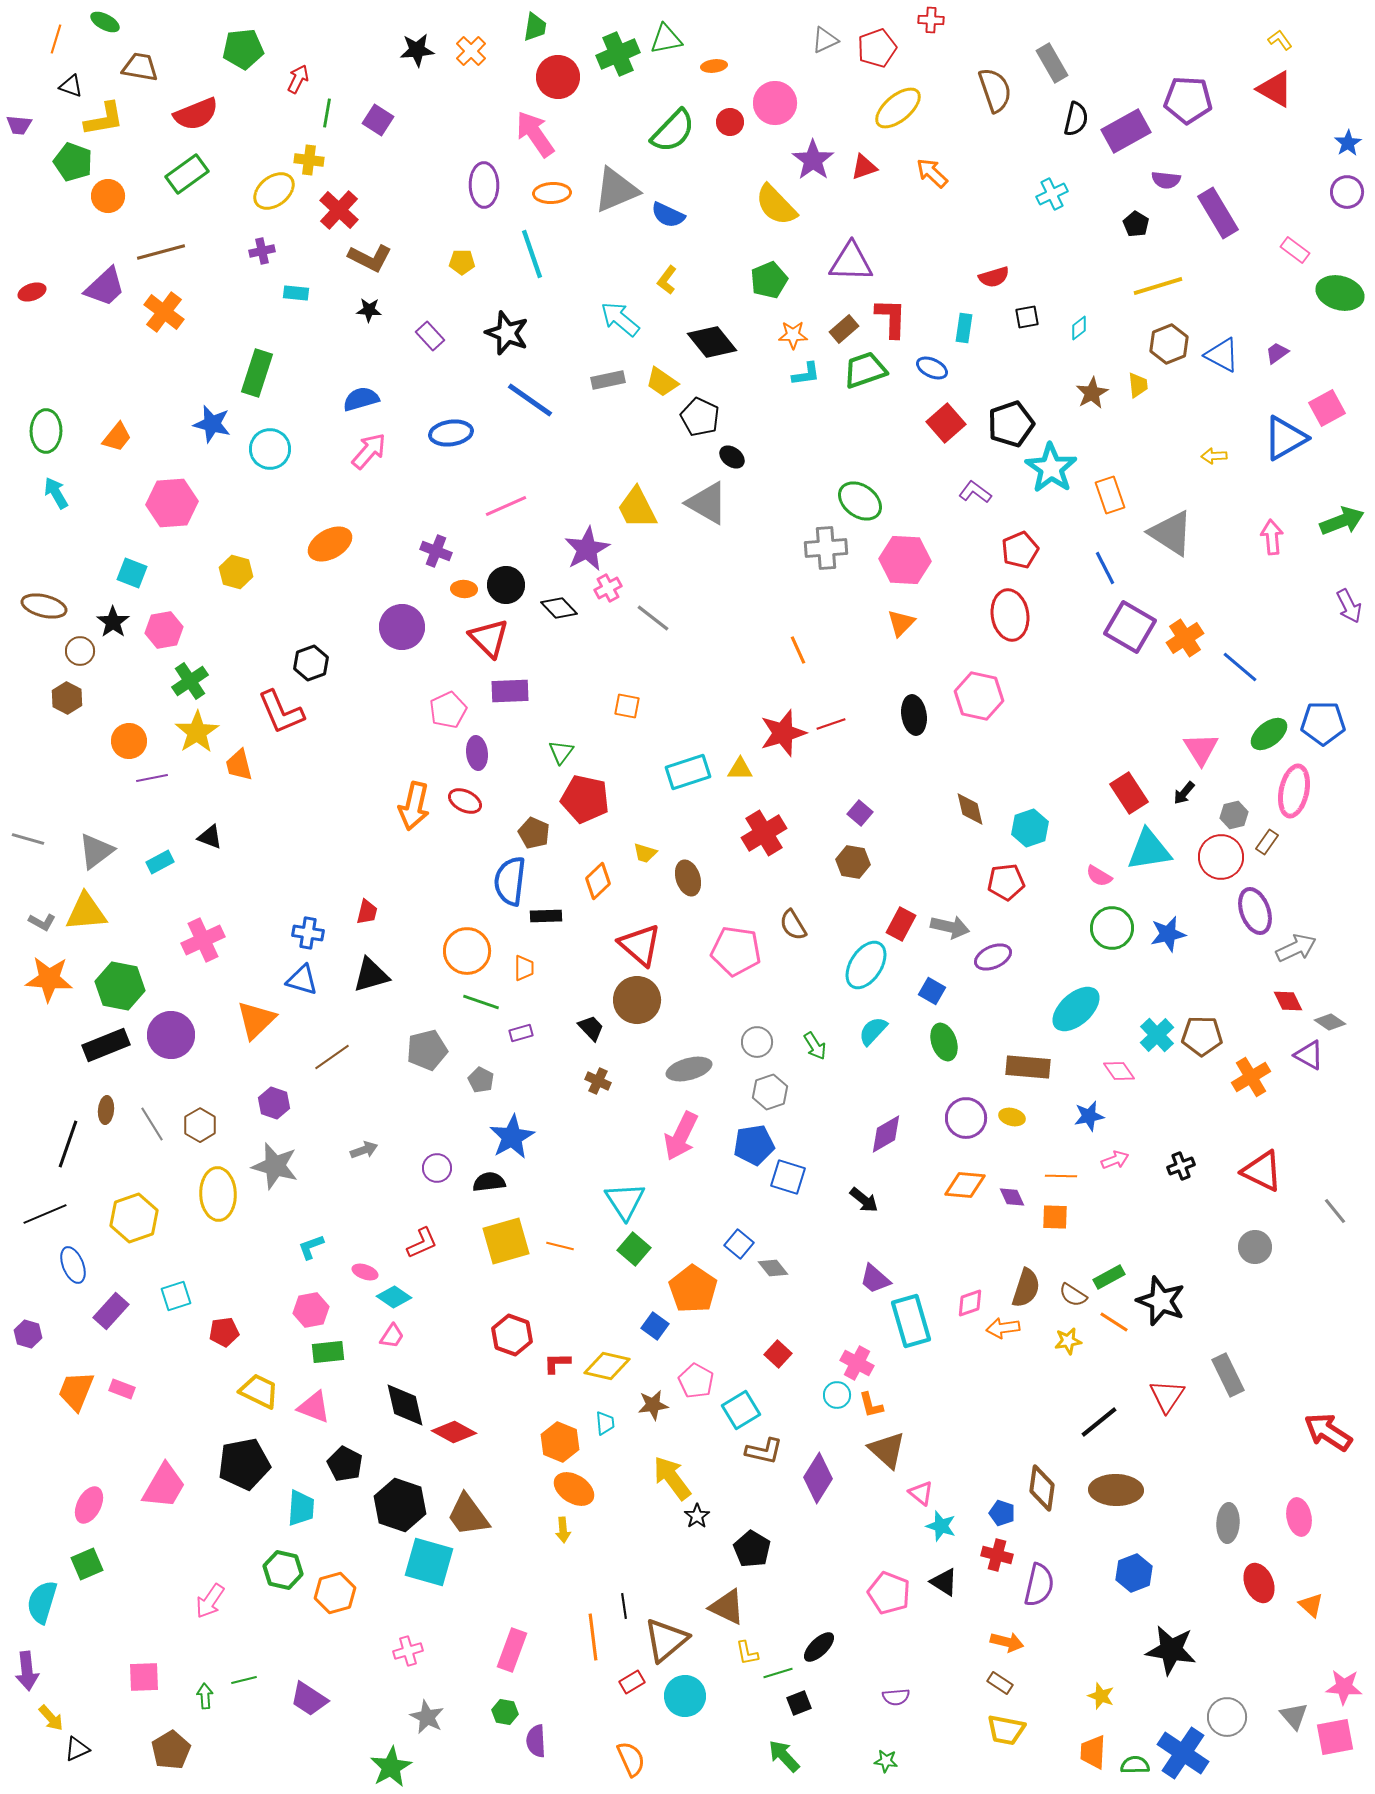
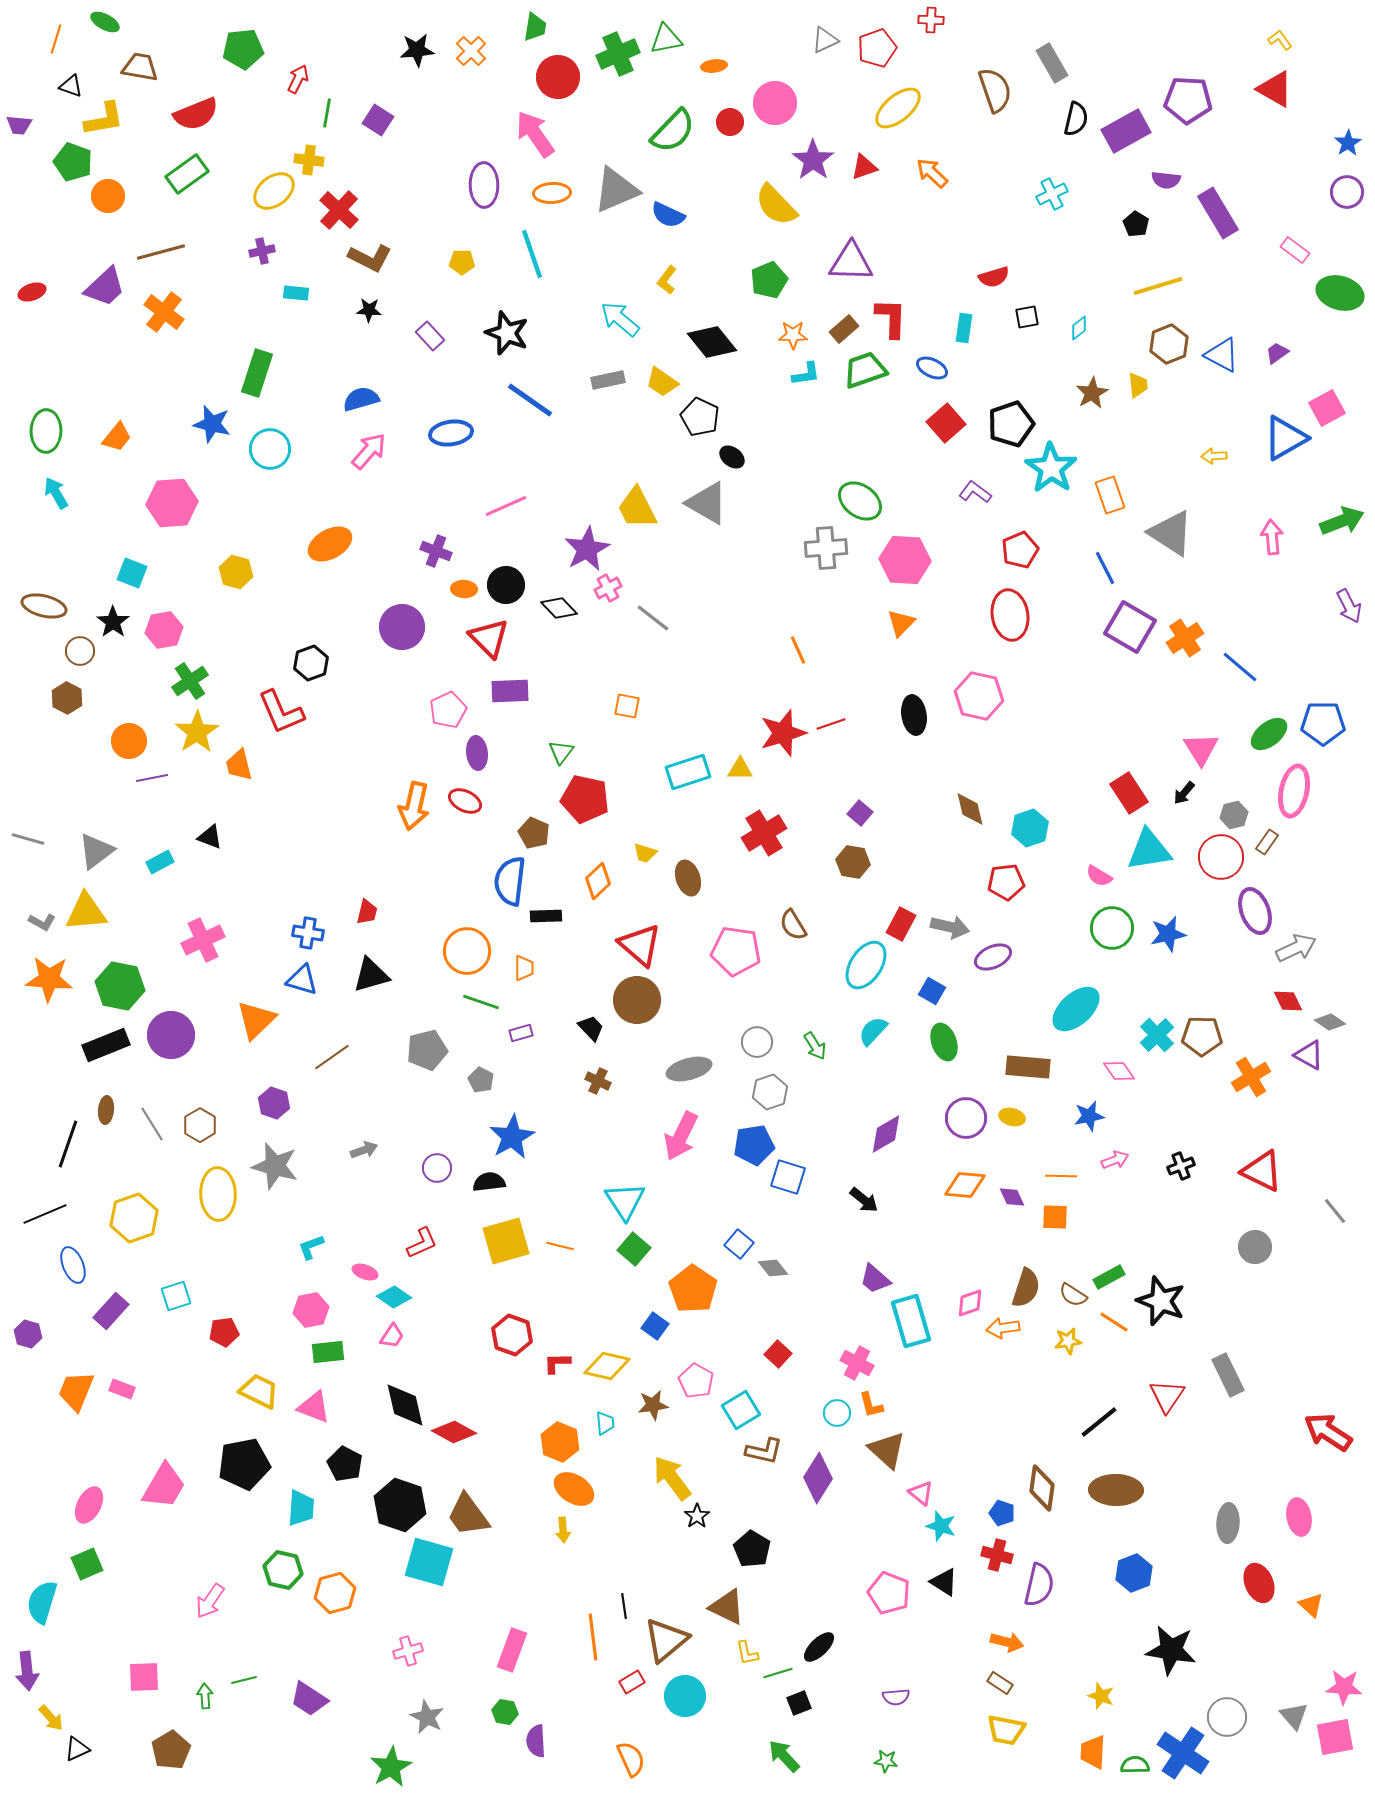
cyan circle at (837, 1395): moved 18 px down
